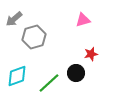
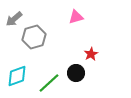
pink triangle: moved 7 px left, 3 px up
red star: rotated 16 degrees counterclockwise
